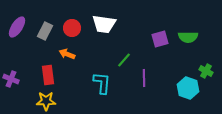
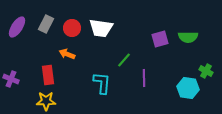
white trapezoid: moved 3 px left, 4 px down
gray rectangle: moved 1 px right, 7 px up
cyan hexagon: rotated 10 degrees counterclockwise
